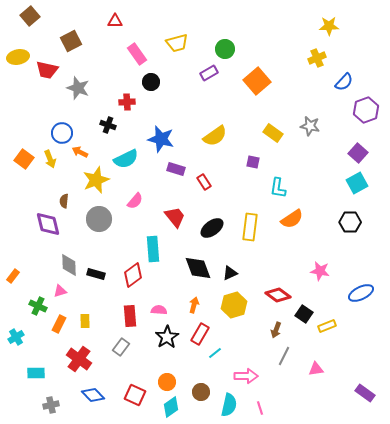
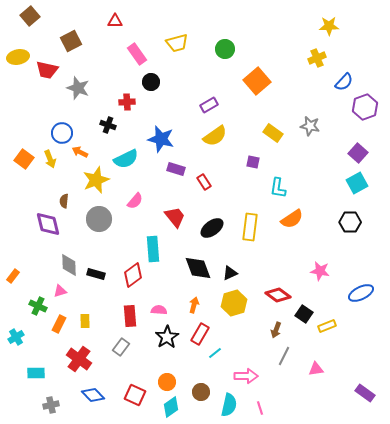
purple rectangle at (209, 73): moved 32 px down
purple hexagon at (366, 110): moved 1 px left, 3 px up
yellow hexagon at (234, 305): moved 2 px up
